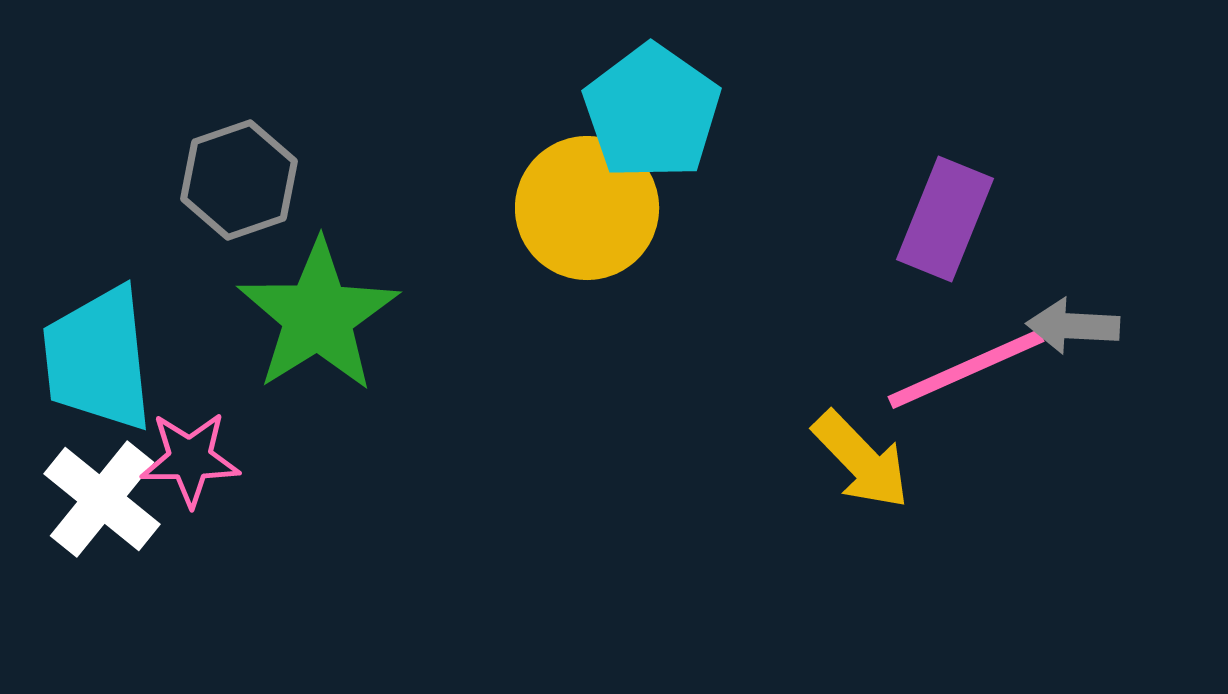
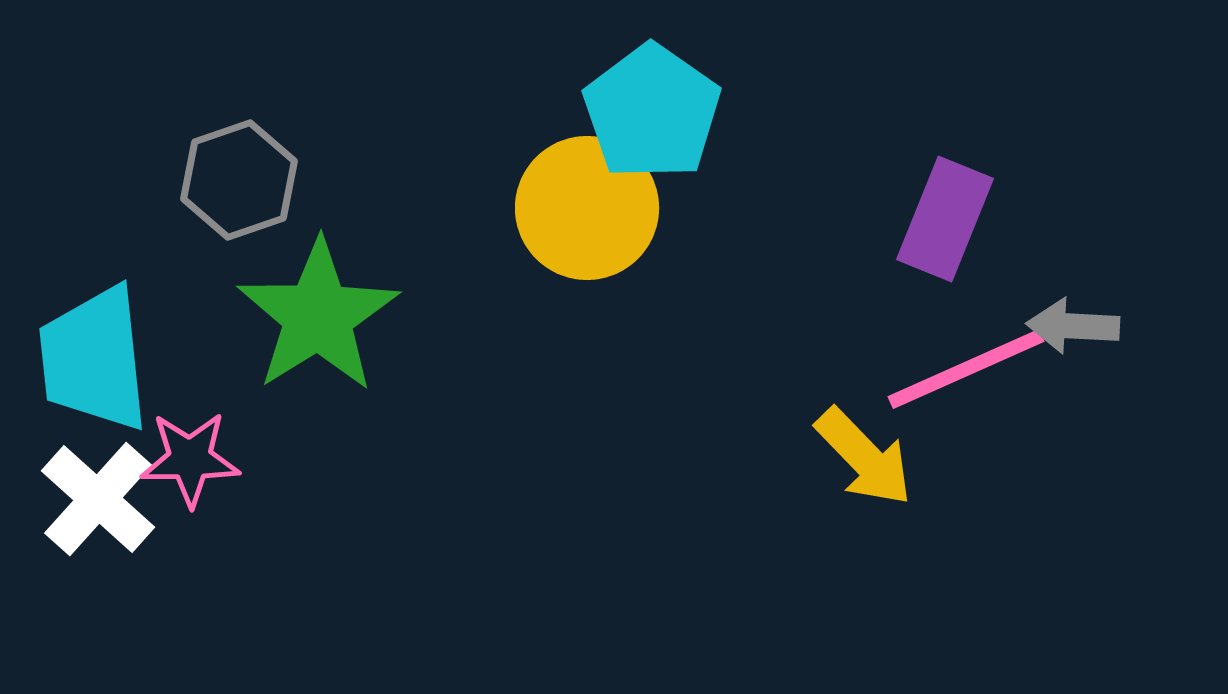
cyan trapezoid: moved 4 px left
yellow arrow: moved 3 px right, 3 px up
white cross: moved 4 px left; rotated 3 degrees clockwise
